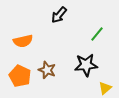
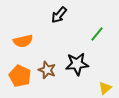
black star: moved 9 px left, 1 px up
